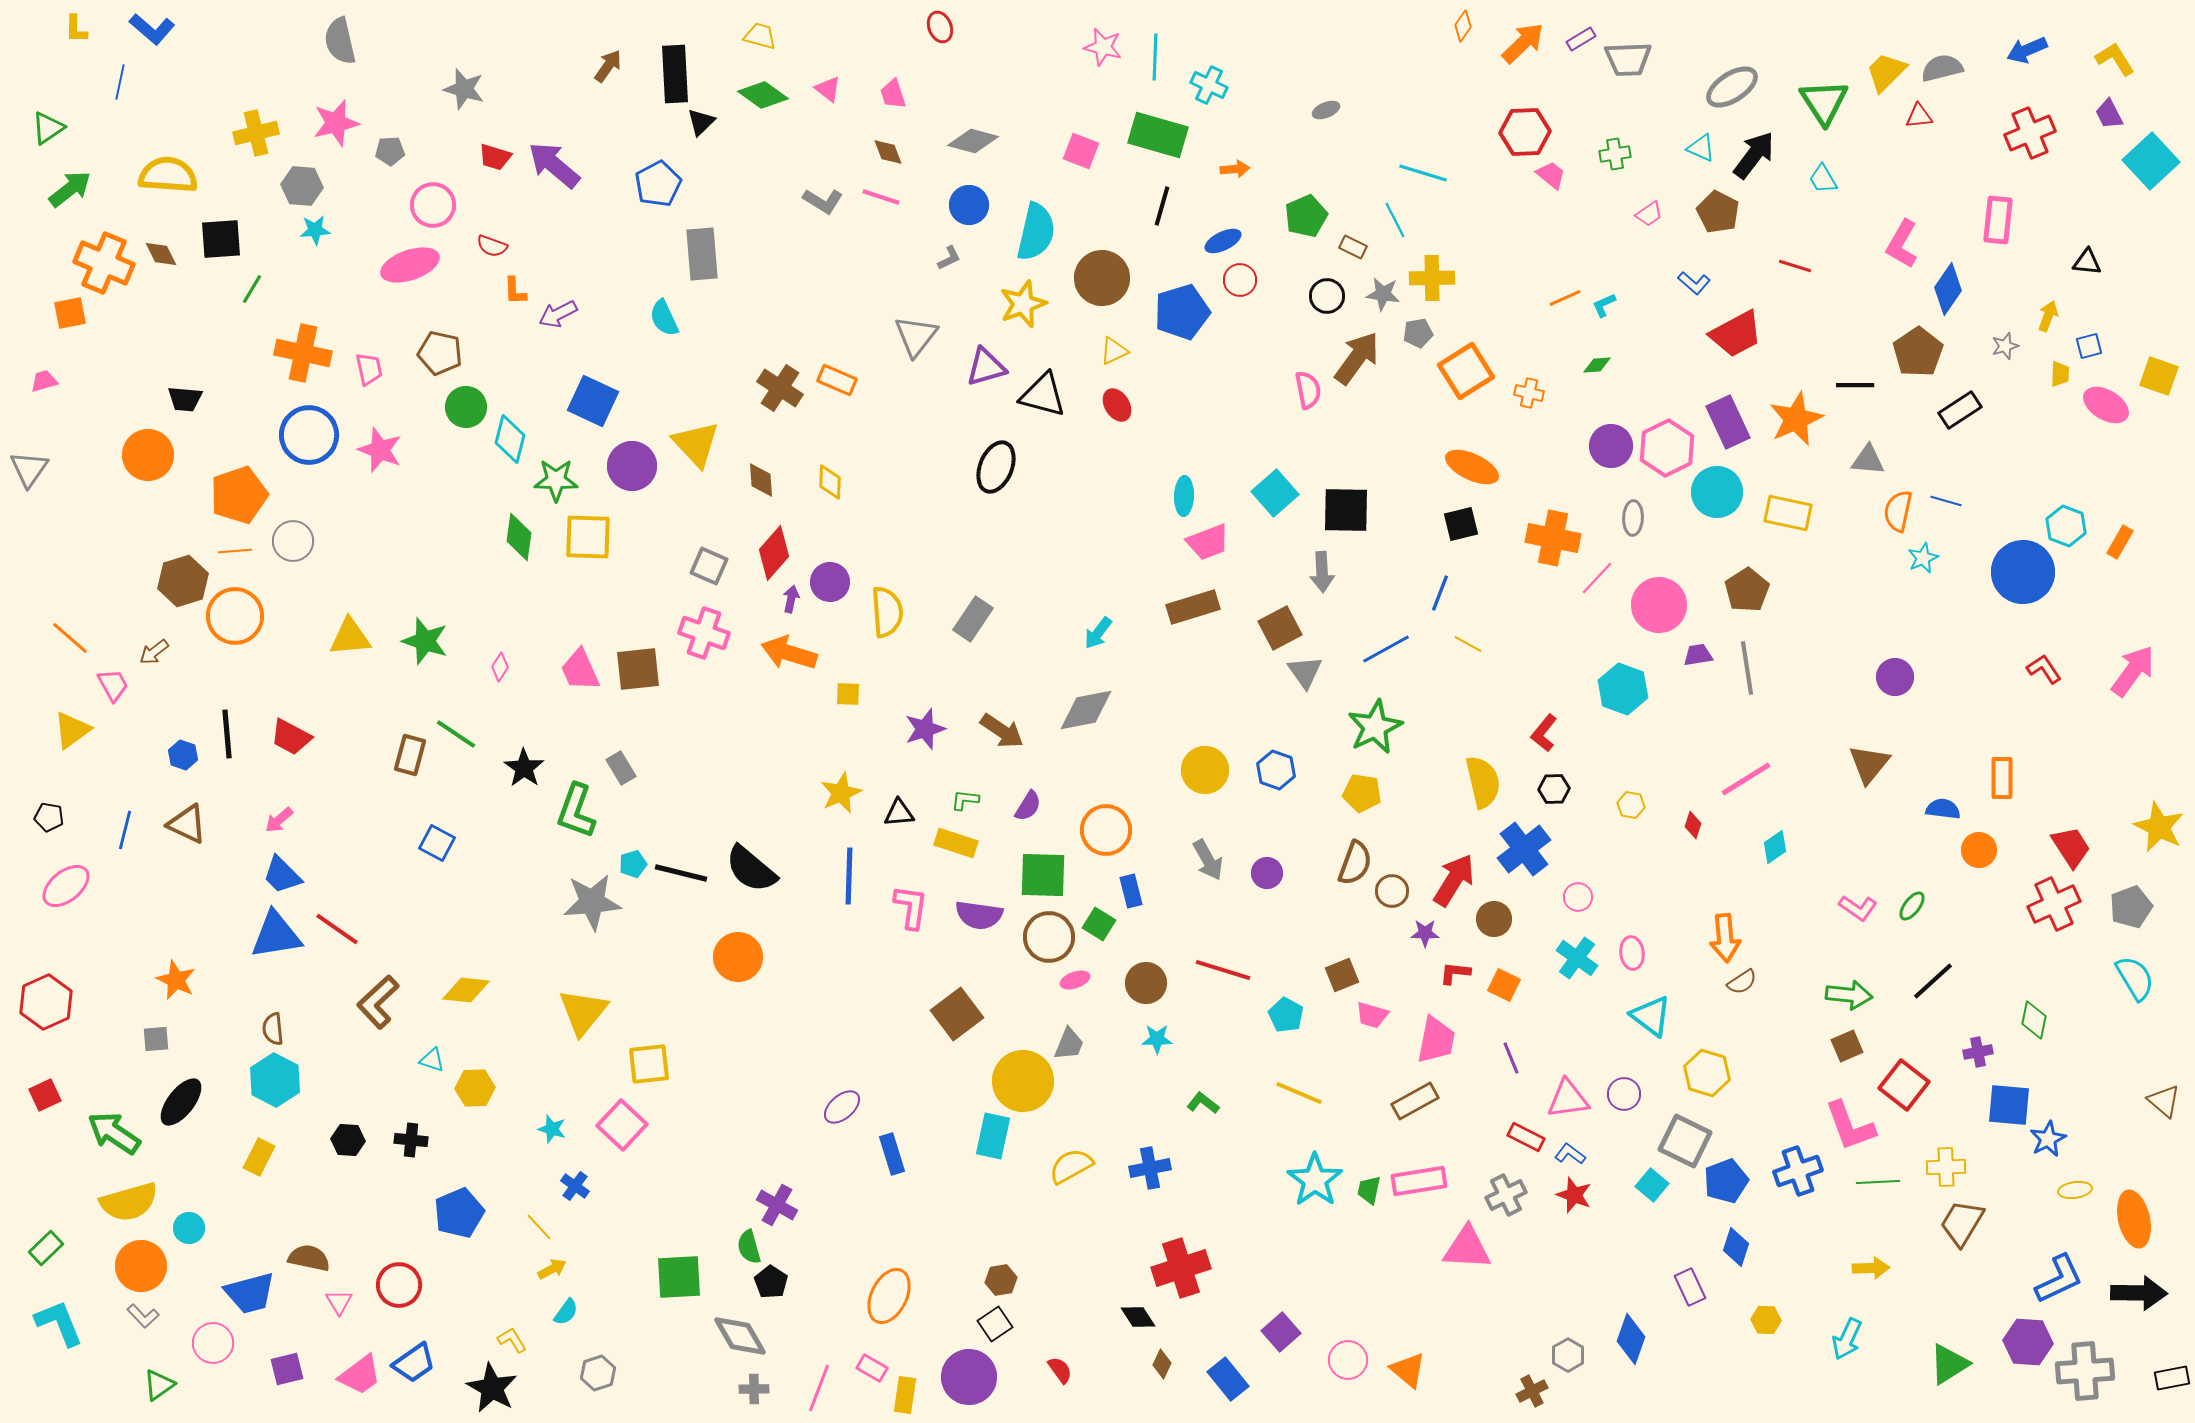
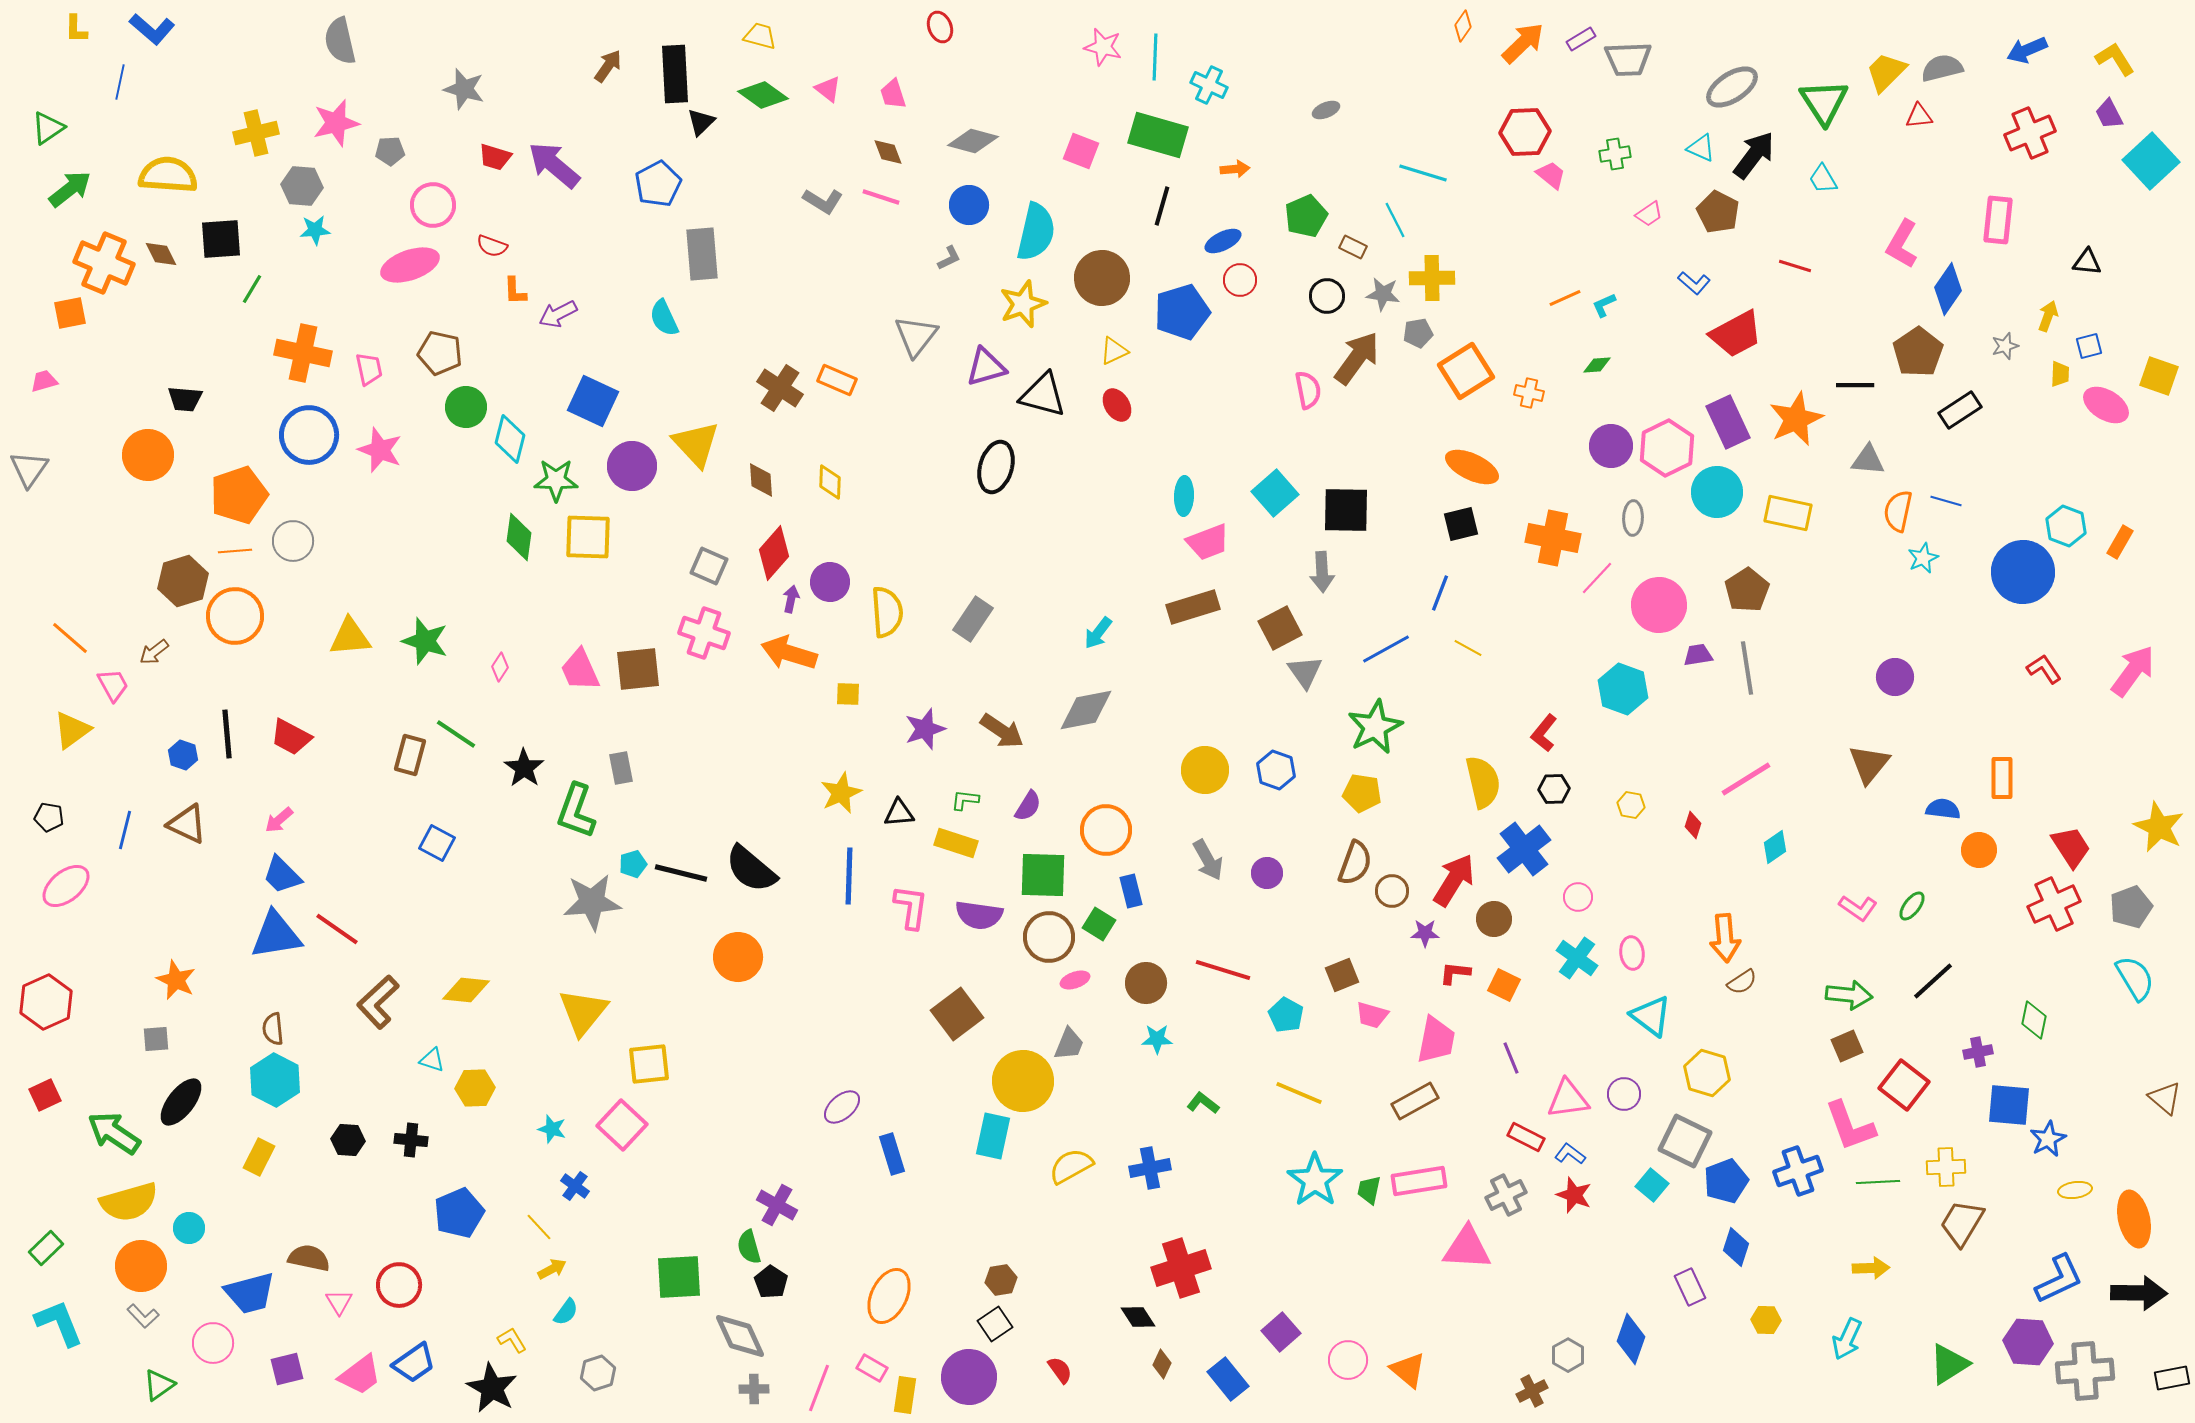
black ellipse at (996, 467): rotated 6 degrees counterclockwise
yellow line at (1468, 644): moved 4 px down
gray rectangle at (621, 768): rotated 20 degrees clockwise
brown triangle at (2164, 1101): moved 1 px right, 3 px up
gray diamond at (740, 1336): rotated 6 degrees clockwise
